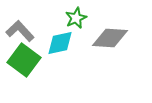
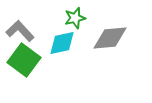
green star: moved 1 px left; rotated 10 degrees clockwise
gray diamond: rotated 9 degrees counterclockwise
cyan diamond: moved 2 px right
